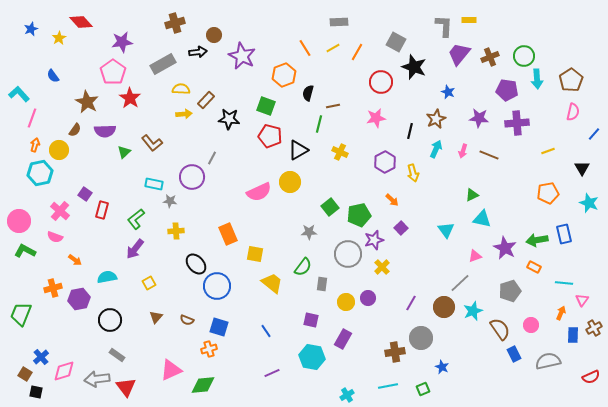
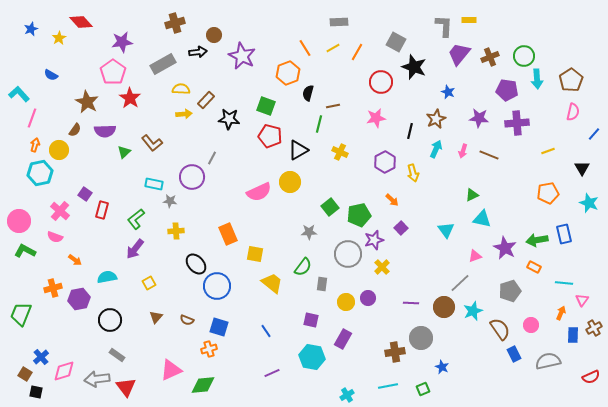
orange hexagon at (284, 75): moved 4 px right, 2 px up
blue semicircle at (53, 76): moved 2 px left, 1 px up; rotated 24 degrees counterclockwise
purple line at (411, 303): rotated 63 degrees clockwise
